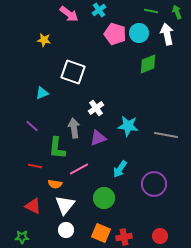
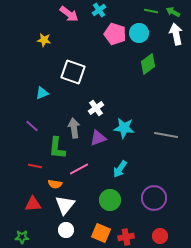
green arrow: moved 4 px left; rotated 40 degrees counterclockwise
white arrow: moved 9 px right
green diamond: rotated 15 degrees counterclockwise
cyan star: moved 4 px left, 2 px down
purple circle: moved 14 px down
green circle: moved 6 px right, 2 px down
red triangle: moved 2 px up; rotated 30 degrees counterclockwise
red cross: moved 2 px right
